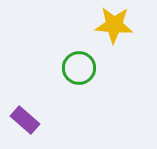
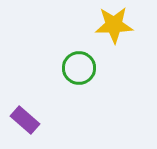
yellow star: rotated 6 degrees counterclockwise
